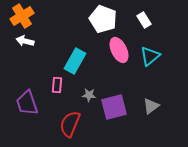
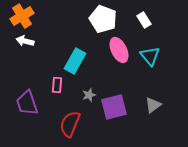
cyan triangle: rotated 30 degrees counterclockwise
gray star: rotated 24 degrees counterclockwise
gray triangle: moved 2 px right, 1 px up
